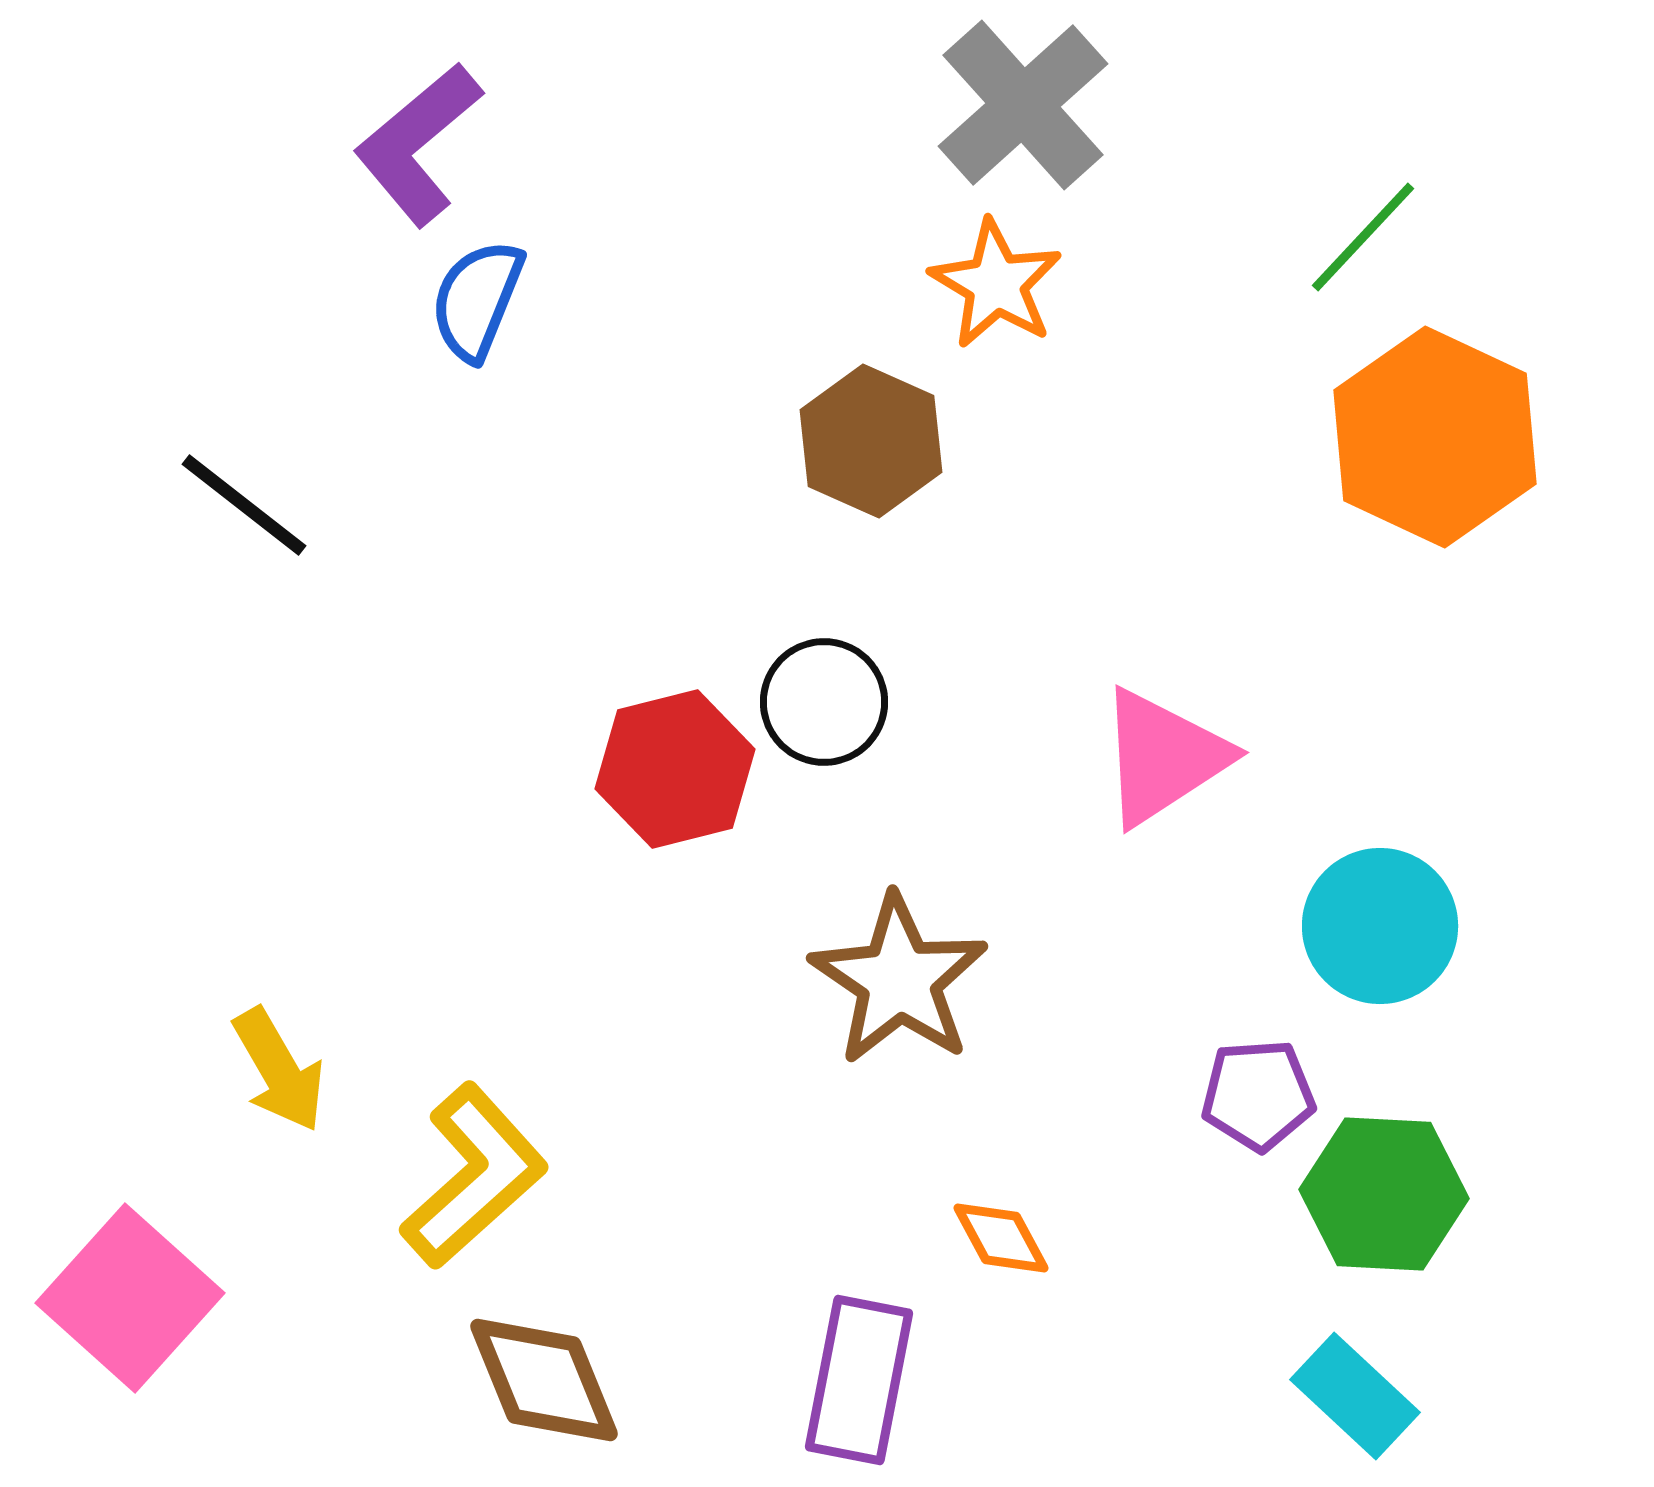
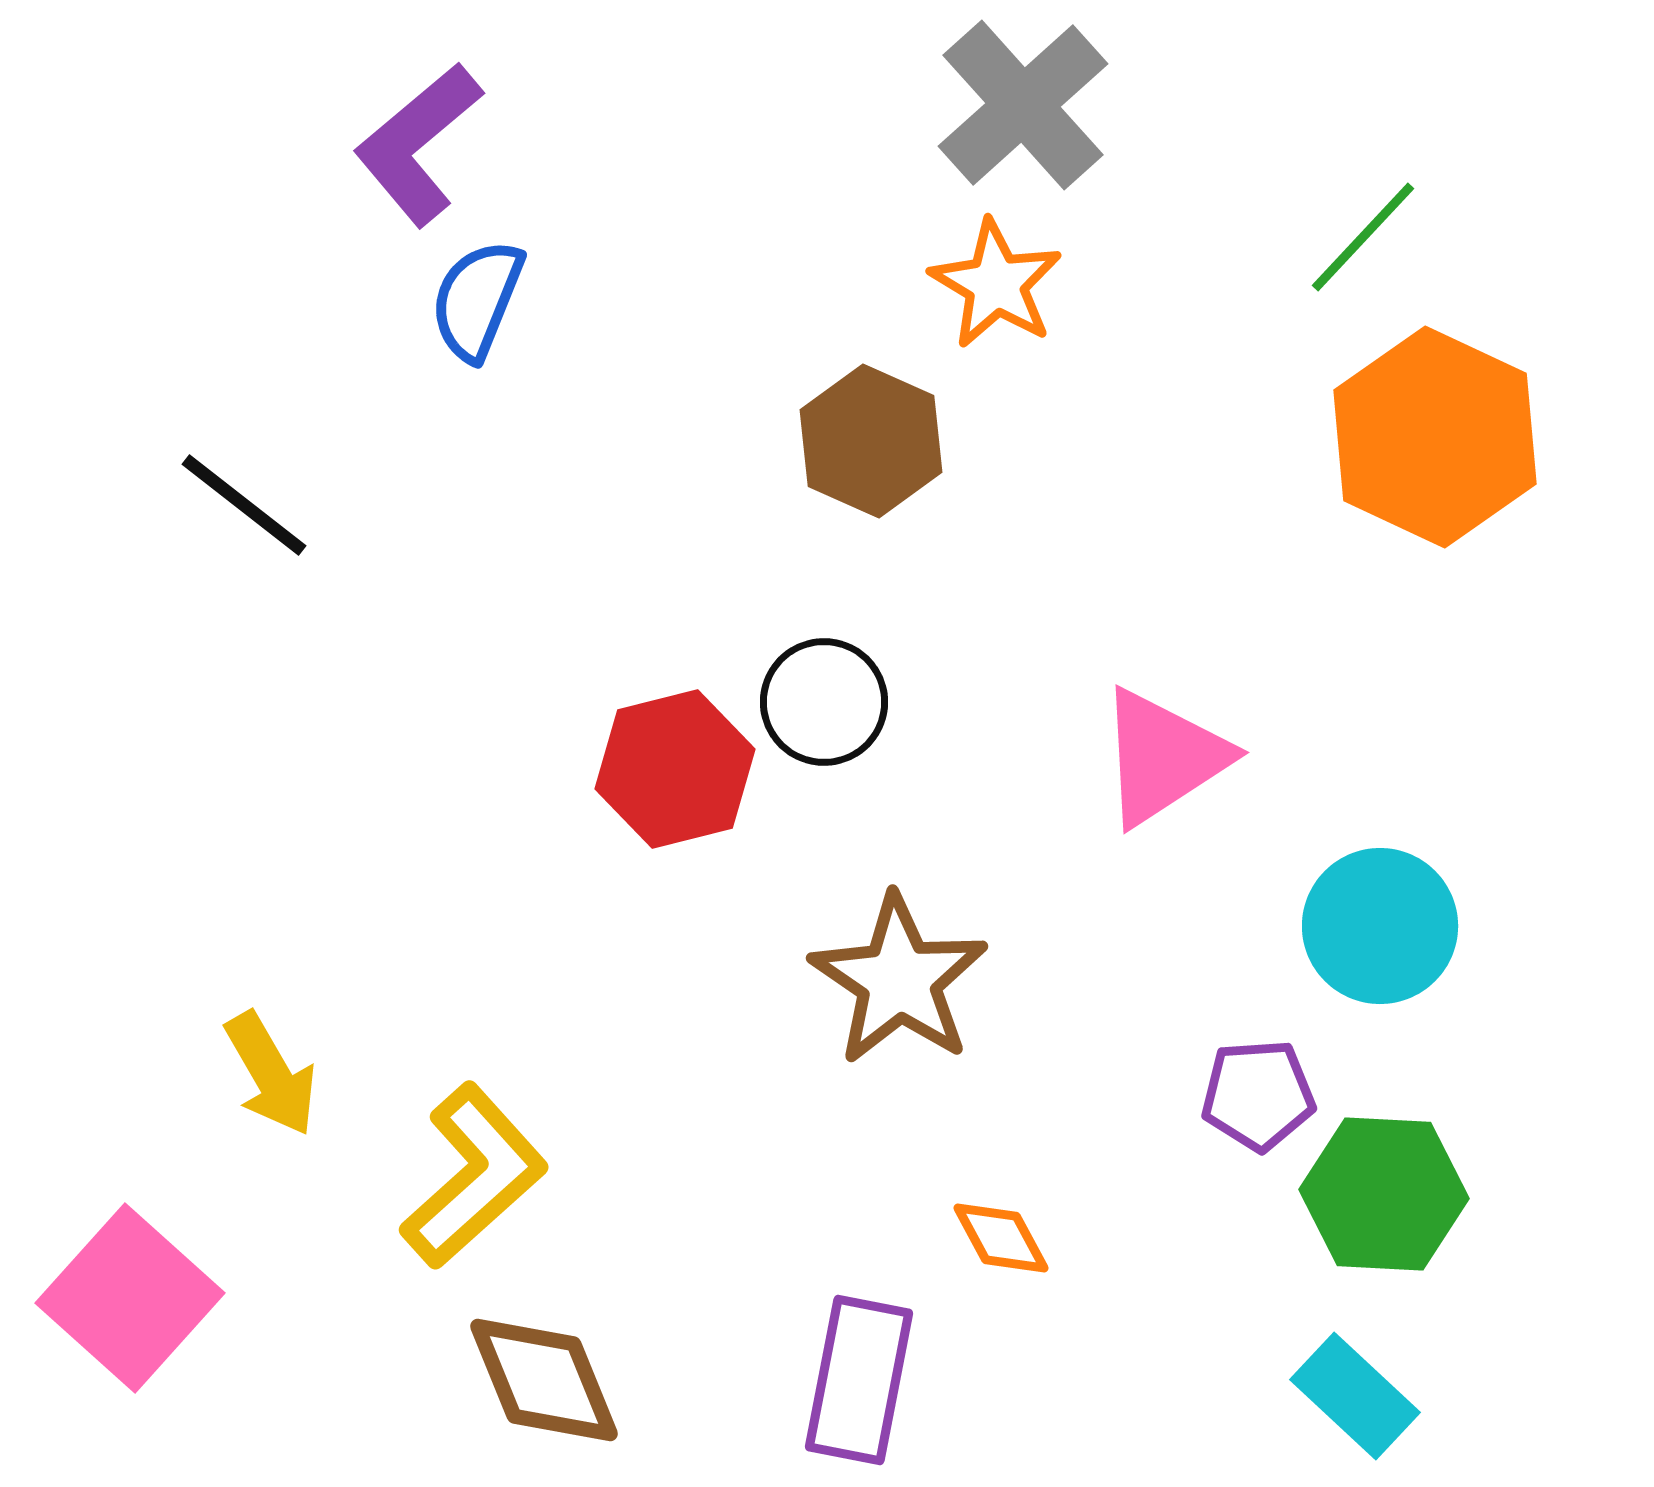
yellow arrow: moved 8 px left, 4 px down
